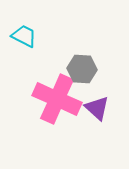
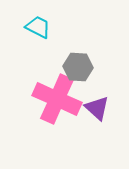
cyan trapezoid: moved 14 px right, 9 px up
gray hexagon: moved 4 px left, 2 px up
